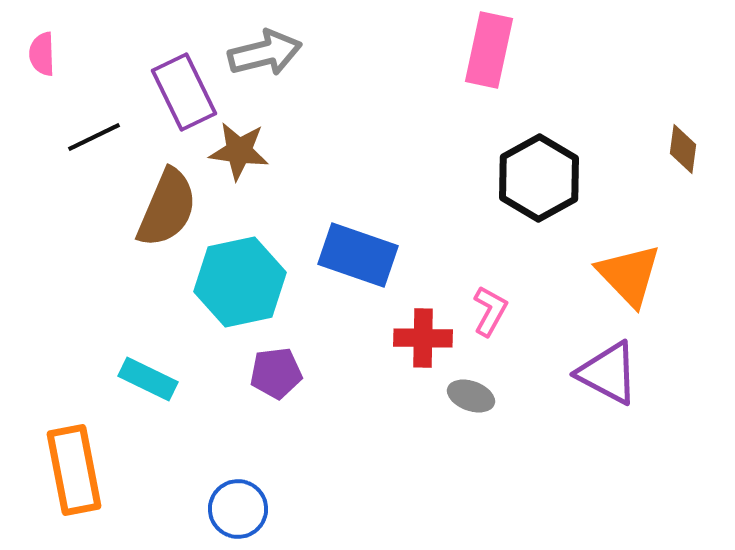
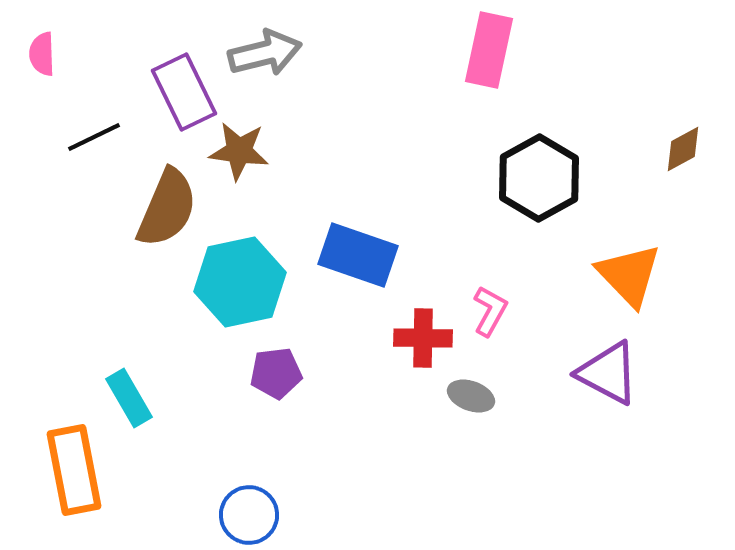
brown diamond: rotated 54 degrees clockwise
cyan rectangle: moved 19 px left, 19 px down; rotated 34 degrees clockwise
blue circle: moved 11 px right, 6 px down
